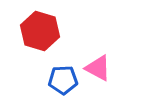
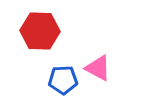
red hexagon: rotated 15 degrees counterclockwise
